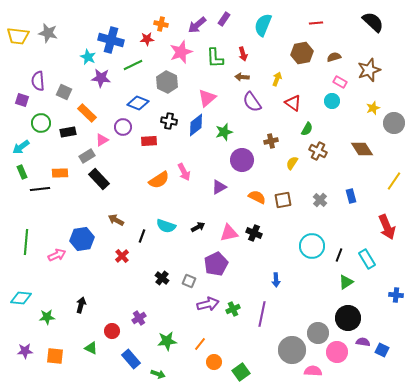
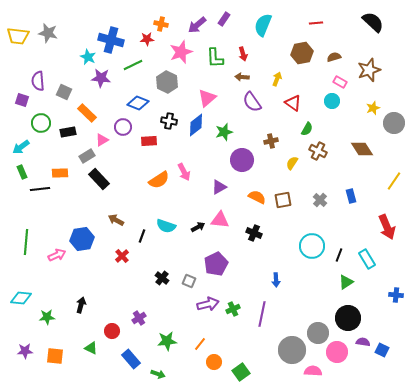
pink triangle at (229, 233): moved 9 px left, 13 px up; rotated 18 degrees clockwise
